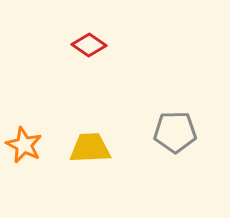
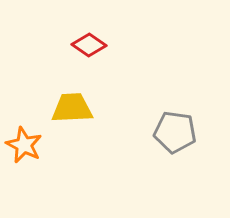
gray pentagon: rotated 9 degrees clockwise
yellow trapezoid: moved 18 px left, 40 px up
